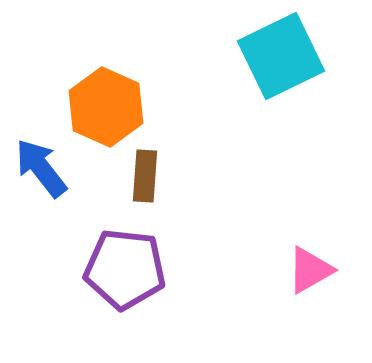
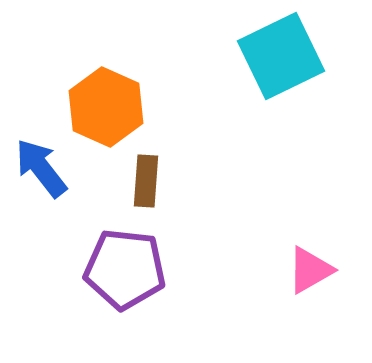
brown rectangle: moved 1 px right, 5 px down
